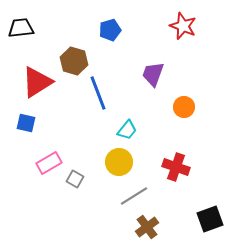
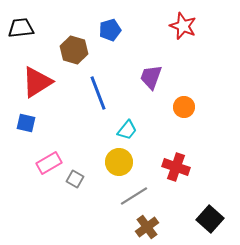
brown hexagon: moved 11 px up
purple trapezoid: moved 2 px left, 3 px down
black square: rotated 28 degrees counterclockwise
